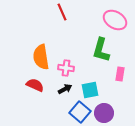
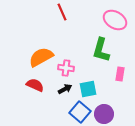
orange semicircle: rotated 70 degrees clockwise
cyan square: moved 2 px left, 1 px up
purple circle: moved 1 px down
